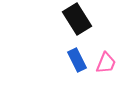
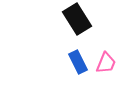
blue rectangle: moved 1 px right, 2 px down
